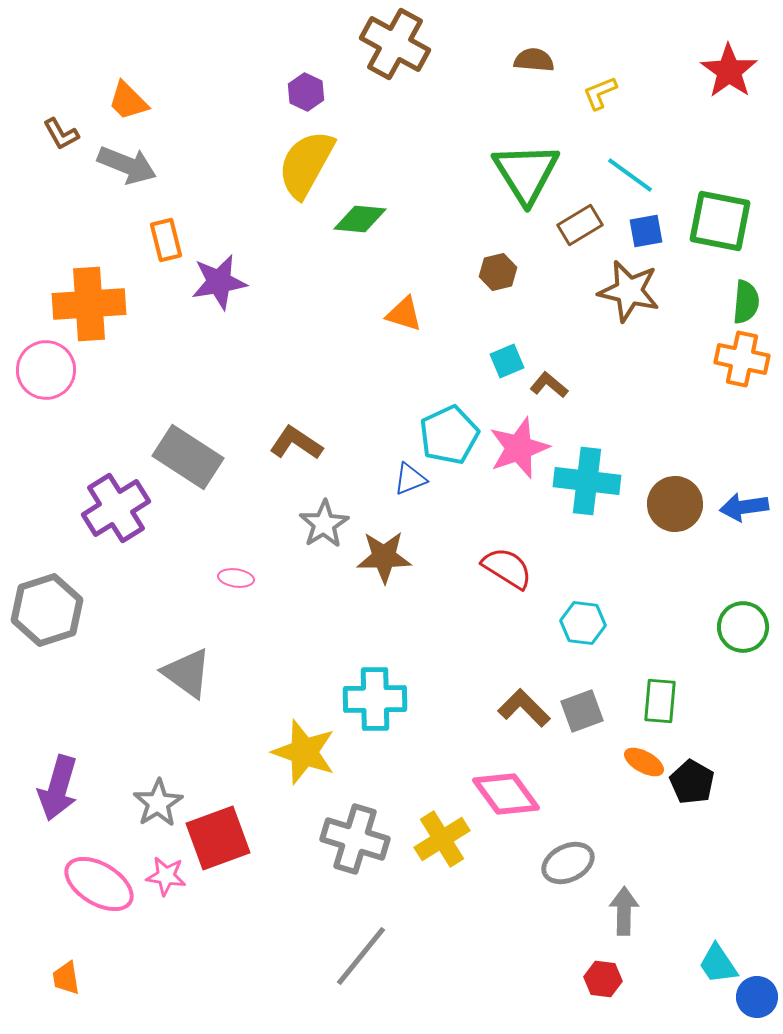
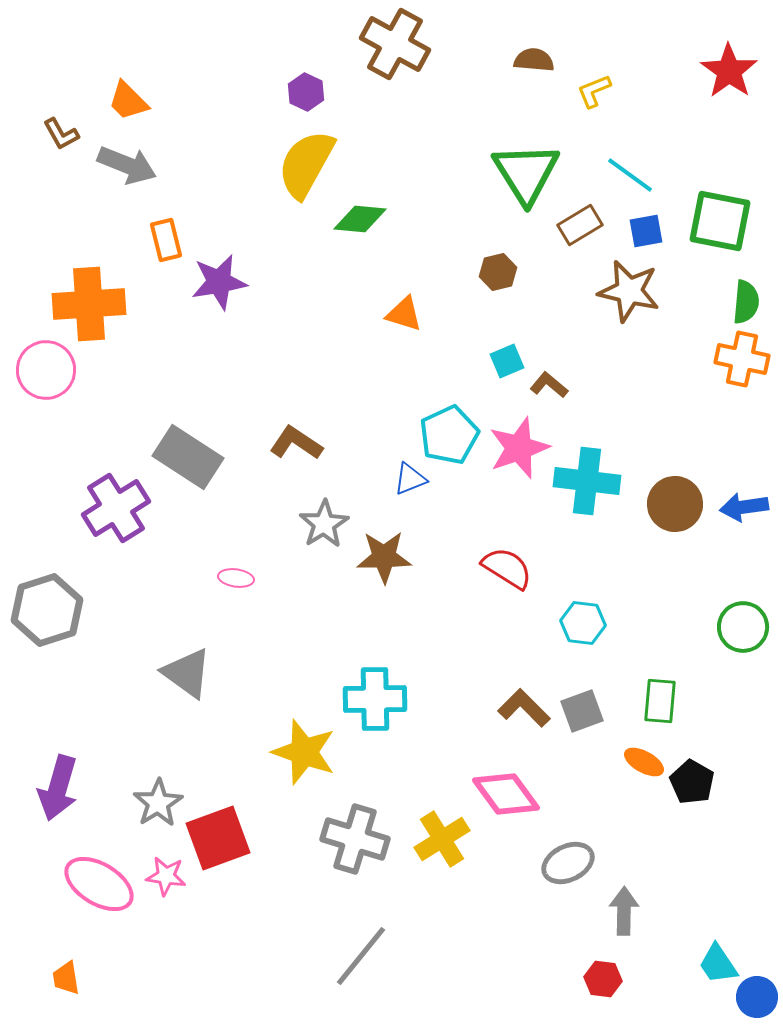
yellow L-shape at (600, 93): moved 6 px left, 2 px up
